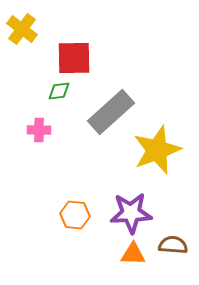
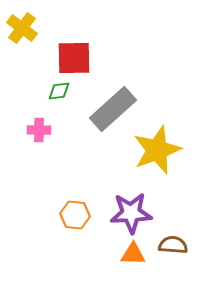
yellow cross: moved 1 px up
gray rectangle: moved 2 px right, 3 px up
